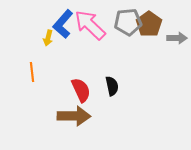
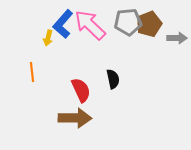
brown pentagon: rotated 15 degrees clockwise
black semicircle: moved 1 px right, 7 px up
brown arrow: moved 1 px right, 2 px down
